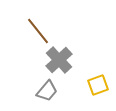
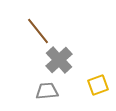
gray trapezoid: rotated 135 degrees counterclockwise
